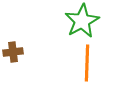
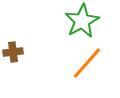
orange line: rotated 39 degrees clockwise
